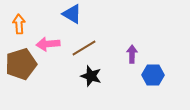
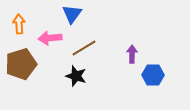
blue triangle: rotated 35 degrees clockwise
pink arrow: moved 2 px right, 6 px up
black star: moved 15 px left
